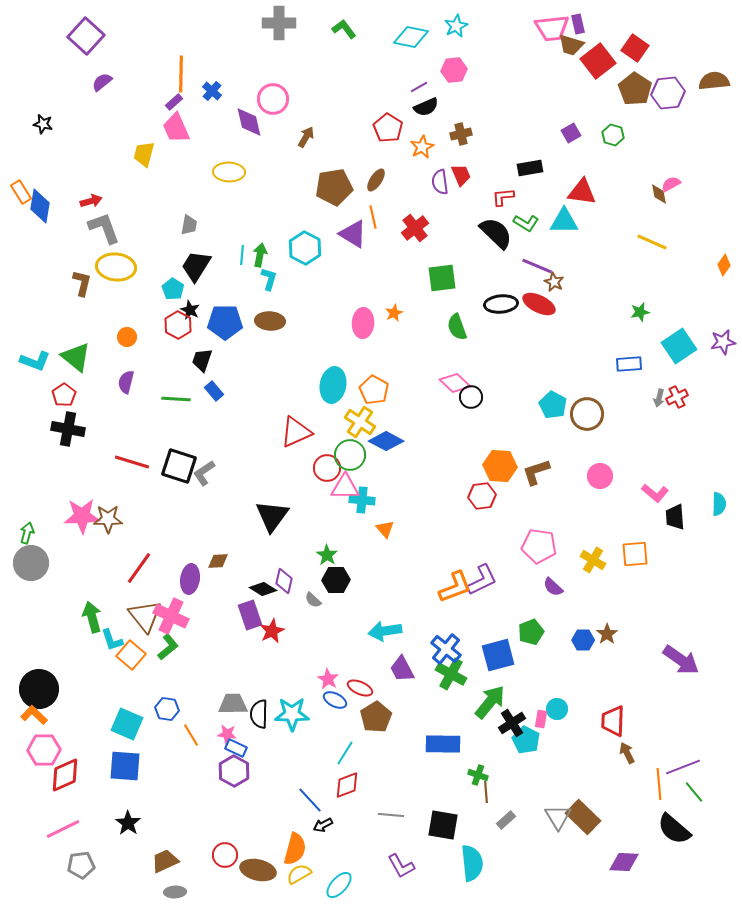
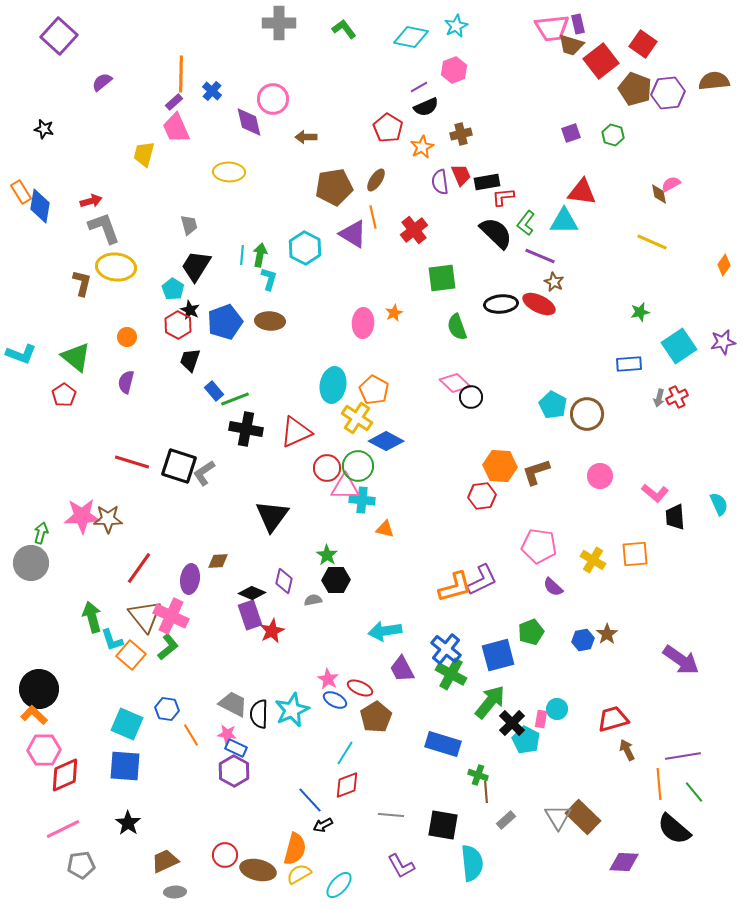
purple square at (86, 36): moved 27 px left
red square at (635, 48): moved 8 px right, 4 px up
red square at (598, 61): moved 3 px right
pink hexagon at (454, 70): rotated 15 degrees counterclockwise
brown pentagon at (635, 89): rotated 12 degrees counterclockwise
black star at (43, 124): moved 1 px right, 5 px down
purple square at (571, 133): rotated 12 degrees clockwise
brown arrow at (306, 137): rotated 120 degrees counterclockwise
black rectangle at (530, 168): moved 43 px left, 14 px down
green L-shape at (526, 223): rotated 95 degrees clockwise
gray trapezoid at (189, 225): rotated 25 degrees counterclockwise
red cross at (415, 228): moved 1 px left, 2 px down
purple line at (537, 266): moved 3 px right, 10 px up
blue pentagon at (225, 322): rotated 20 degrees counterclockwise
black trapezoid at (202, 360): moved 12 px left
cyan L-shape at (35, 361): moved 14 px left, 7 px up
green line at (176, 399): moved 59 px right; rotated 24 degrees counterclockwise
yellow cross at (360, 422): moved 3 px left, 4 px up
black cross at (68, 429): moved 178 px right
green circle at (350, 455): moved 8 px right, 11 px down
cyan semicircle at (719, 504): rotated 25 degrees counterclockwise
orange triangle at (385, 529): rotated 36 degrees counterclockwise
green arrow at (27, 533): moved 14 px right
orange L-shape at (455, 587): rotated 6 degrees clockwise
black diamond at (263, 589): moved 11 px left, 4 px down; rotated 8 degrees counterclockwise
gray semicircle at (313, 600): rotated 126 degrees clockwise
blue hexagon at (583, 640): rotated 10 degrees counterclockwise
gray trapezoid at (233, 704): rotated 28 degrees clockwise
cyan star at (292, 714): moved 4 px up; rotated 24 degrees counterclockwise
red trapezoid at (613, 721): moved 2 px up; rotated 72 degrees clockwise
black cross at (512, 723): rotated 12 degrees counterclockwise
blue rectangle at (443, 744): rotated 16 degrees clockwise
brown arrow at (627, 753): moved 3 px up
purple line at (683, 767): moved 11 px up; rotated 12 degrees clockwise
